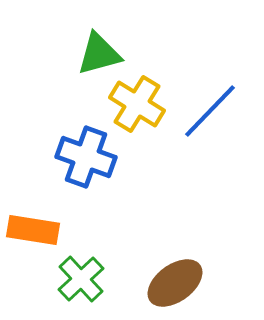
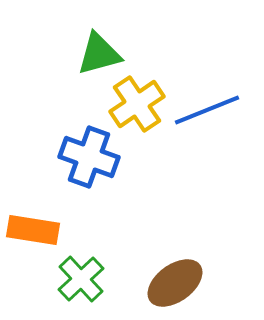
yellow cross: rotated 24 degrees clockwise
blue line: moved 3 px left, 1 px up; rotated 24 degrees clockwise
blue cross: moved 3 px right
